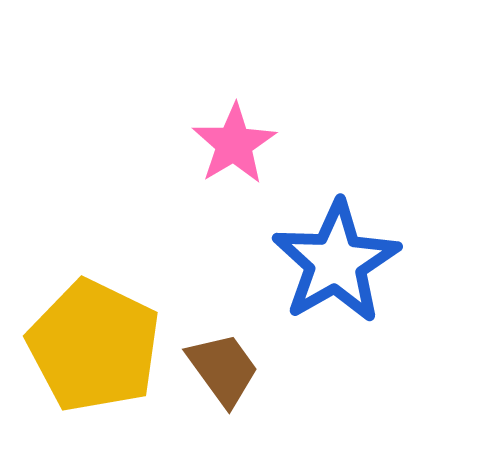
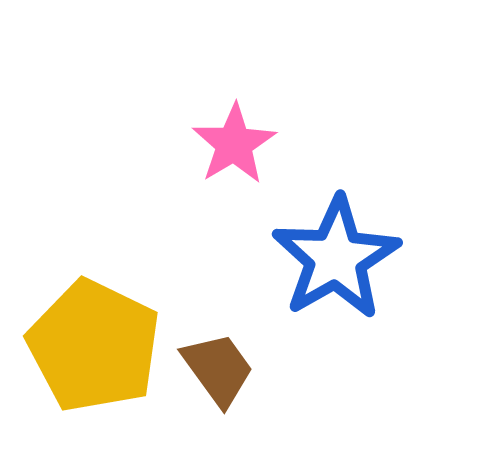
blue star: moved 4 px up
brown trapezoid: moved 5 px left
